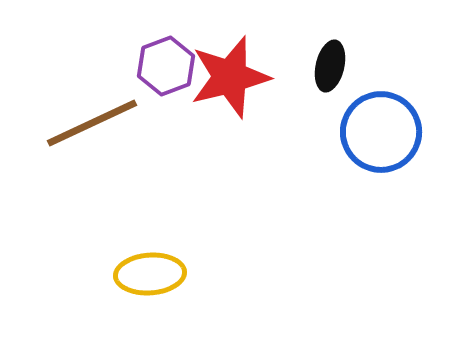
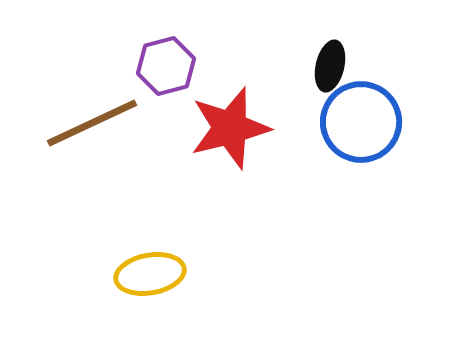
purple hexagon: rotated 6 degrees clockwise
red star: moved 51 px down
blue circle: moved 20 px left, 10 px up
yellow ellipse: rotated 6 degrees counterclockwise
